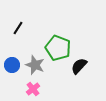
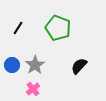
green pentagon: moved 20 px up
gray star: rotated 18 degrees clockwise
